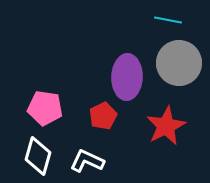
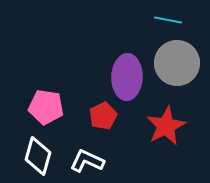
gray circle: moved 2 px left
pink pentagon: moved 1 px right, 1 px up
